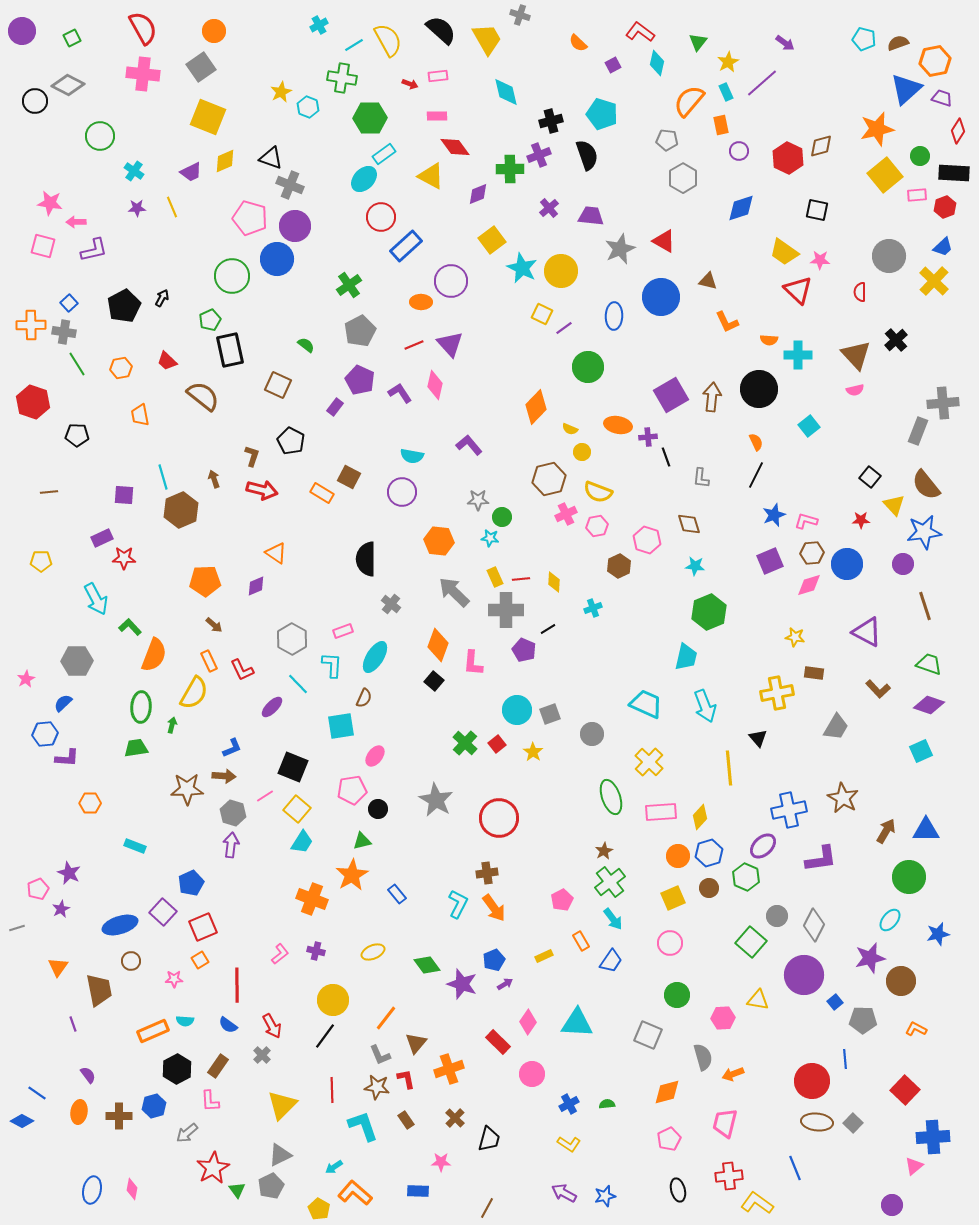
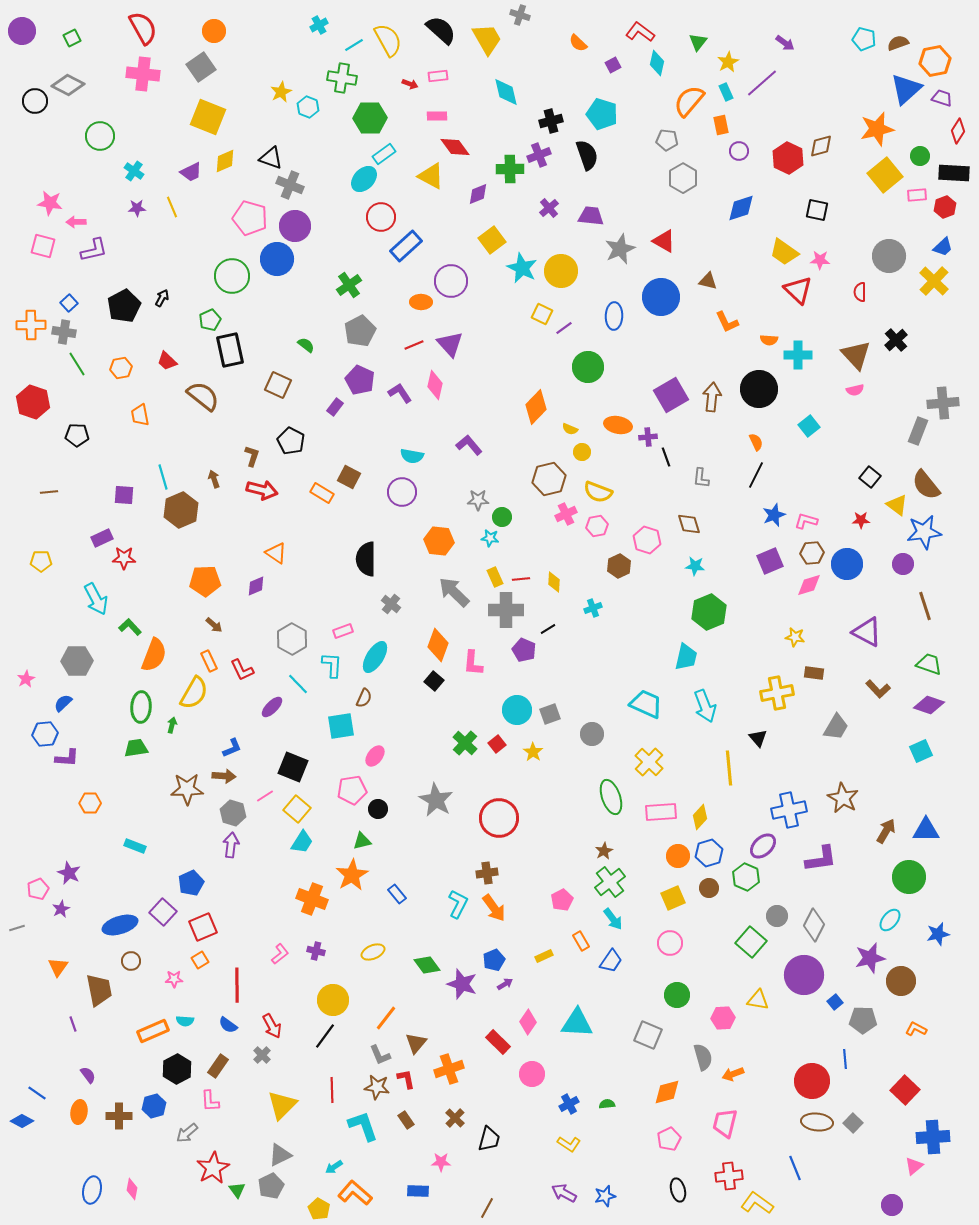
yellow triangle at (894, 505): moved 3 px right; rotated 10 degrees counterclockwise
